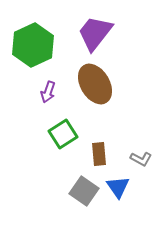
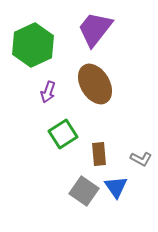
purple trapezoid: moved 4 px up
blue triangle: moved 2 px left
